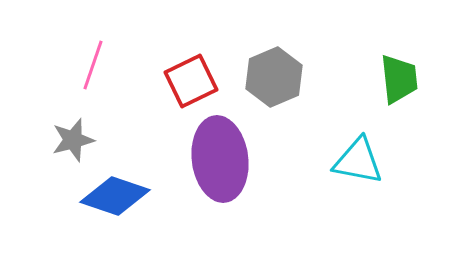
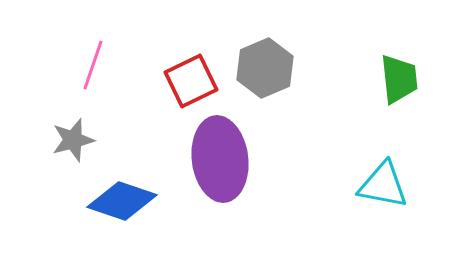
gray hexagon: moved 9 px left, 9 px up
cyan triangle: moved 25 px right, 24 px down
blue diamond: moved 7 px right, 5 px down
